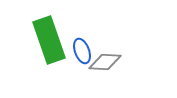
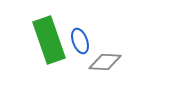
blue ellipse: moved 2 px left, 10 px up
